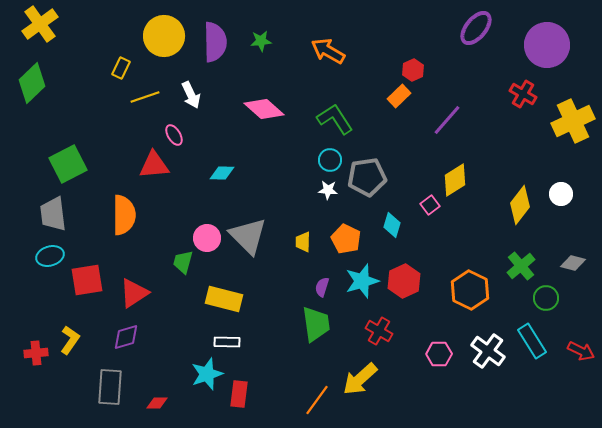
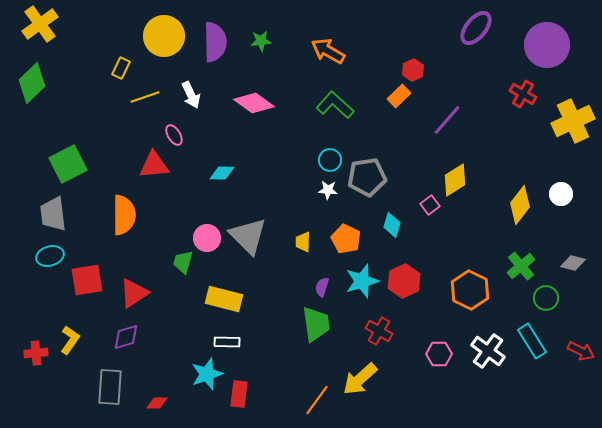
pink diamond at (264, 109): moved 10 px left, 6 px up; rotated 6 degrees counterclockwise
green L-shape at (335, 119): moved 14 px up; rotated 15 degrees counterclockwise
